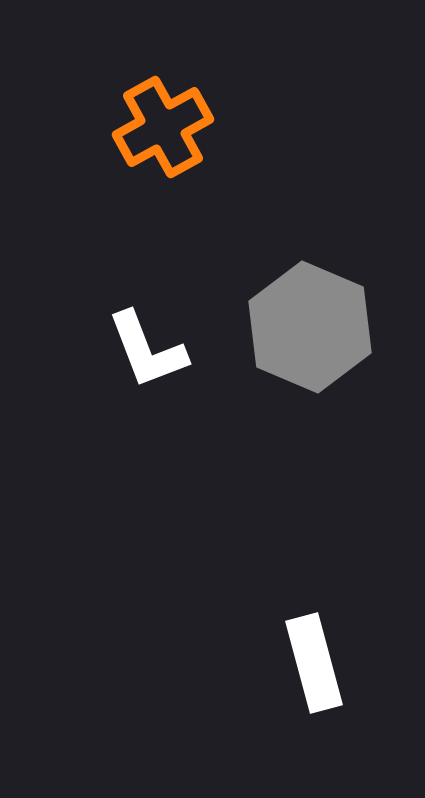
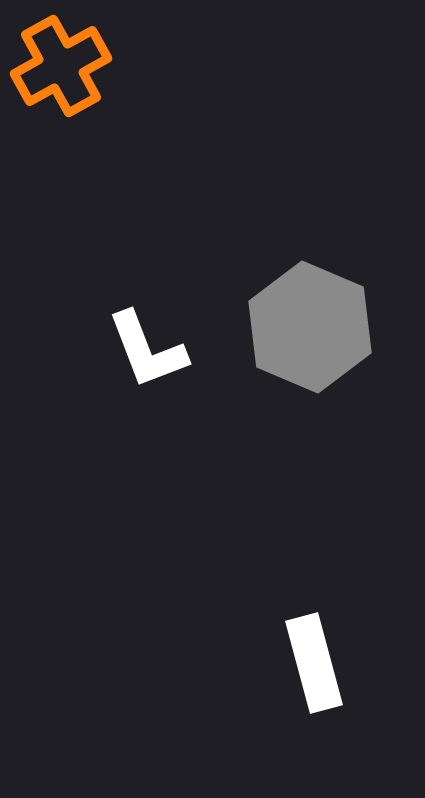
orange cross: moved 102 px left, 61 px up
